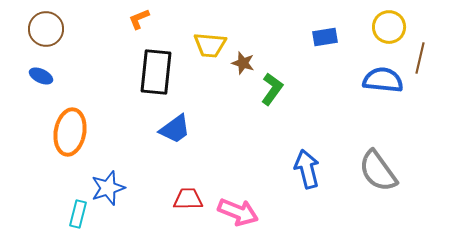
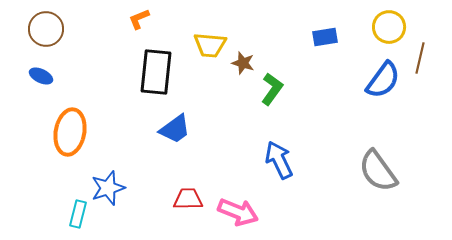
blue semicircle: rotated 120 degrees clockwise
blue arrow: moved 28 px left, 9 px up; rotated 12 degrees counterclockwise
